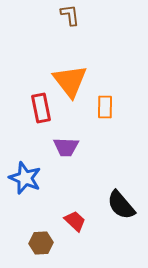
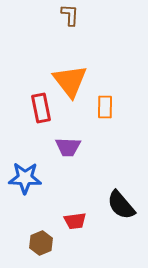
brown L-shape: rotated 10 degrees clockwise
purple trapezoid: moved 2 px right
blue star: rotated 20 degrees counterclockwise
red trapezoid: rotated 130 degrees clockwise
brown hexagon: rotated 20 degrees counterclockwise
